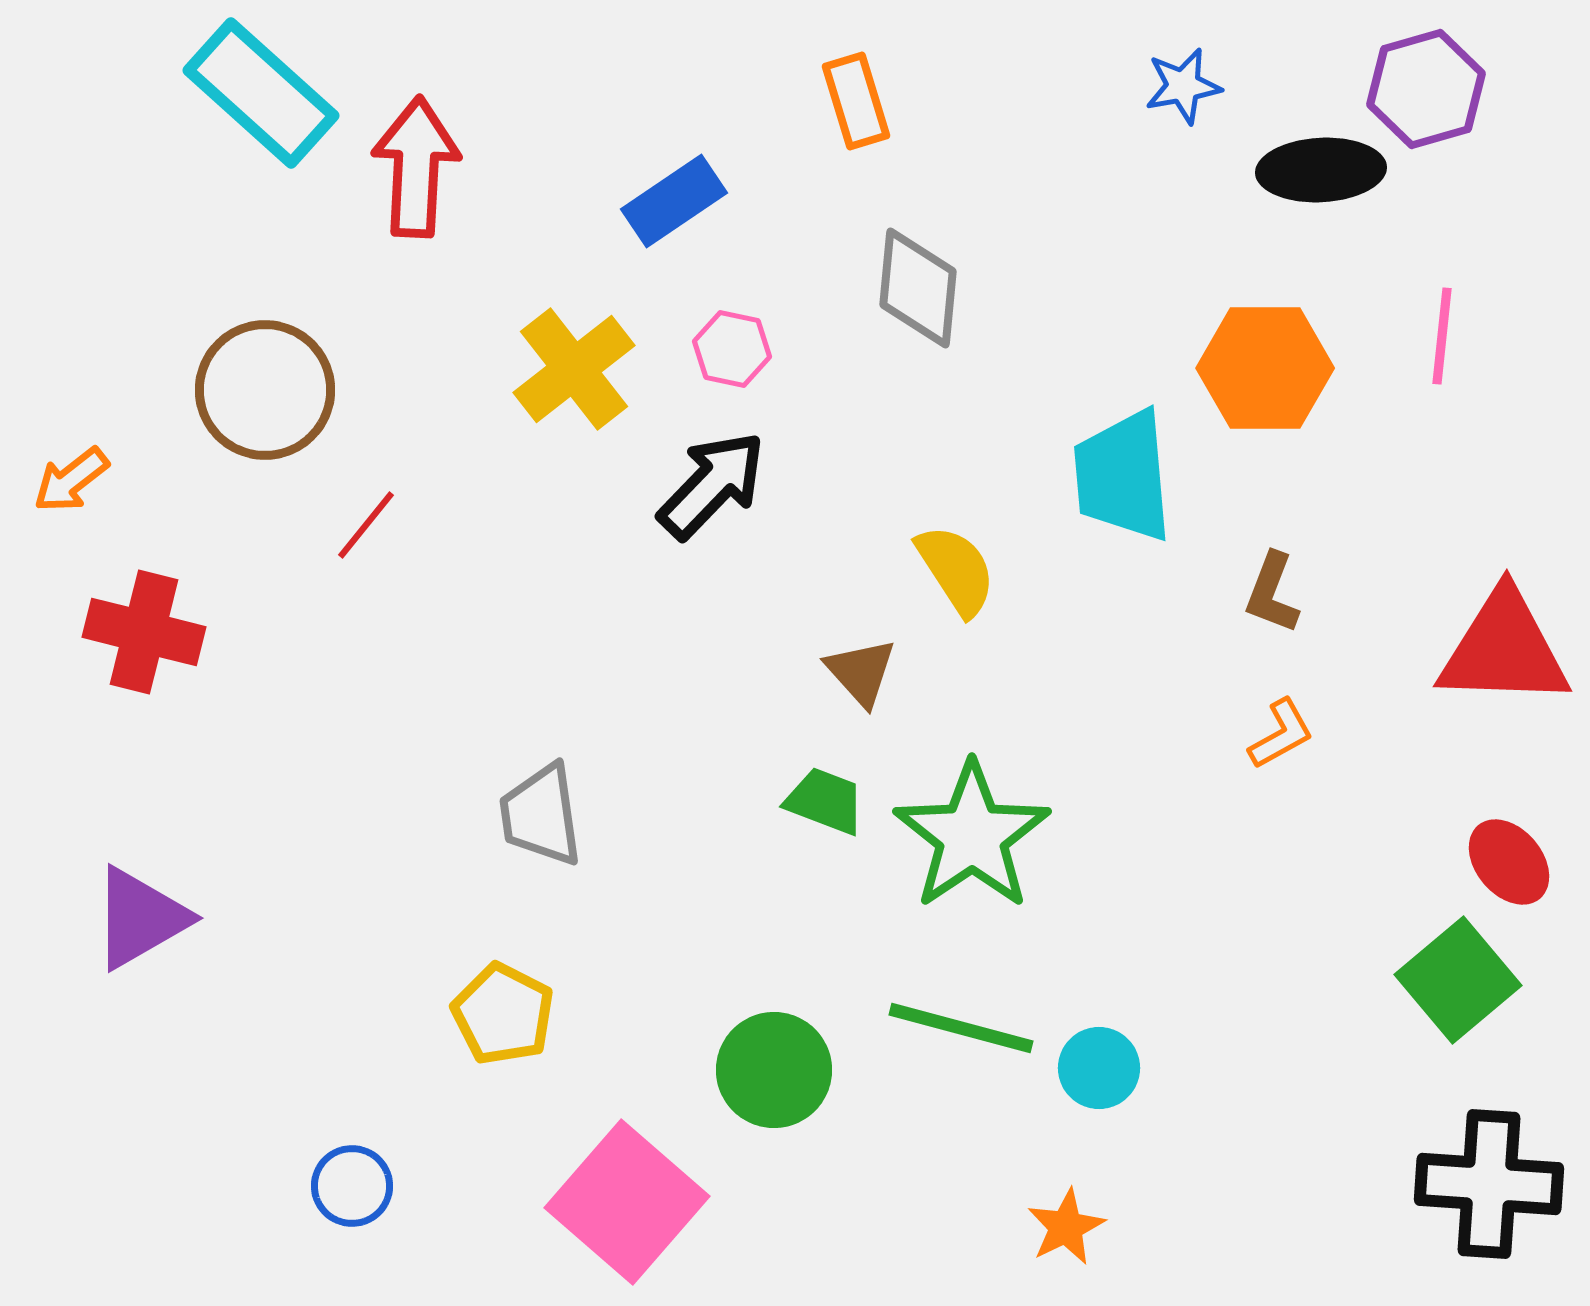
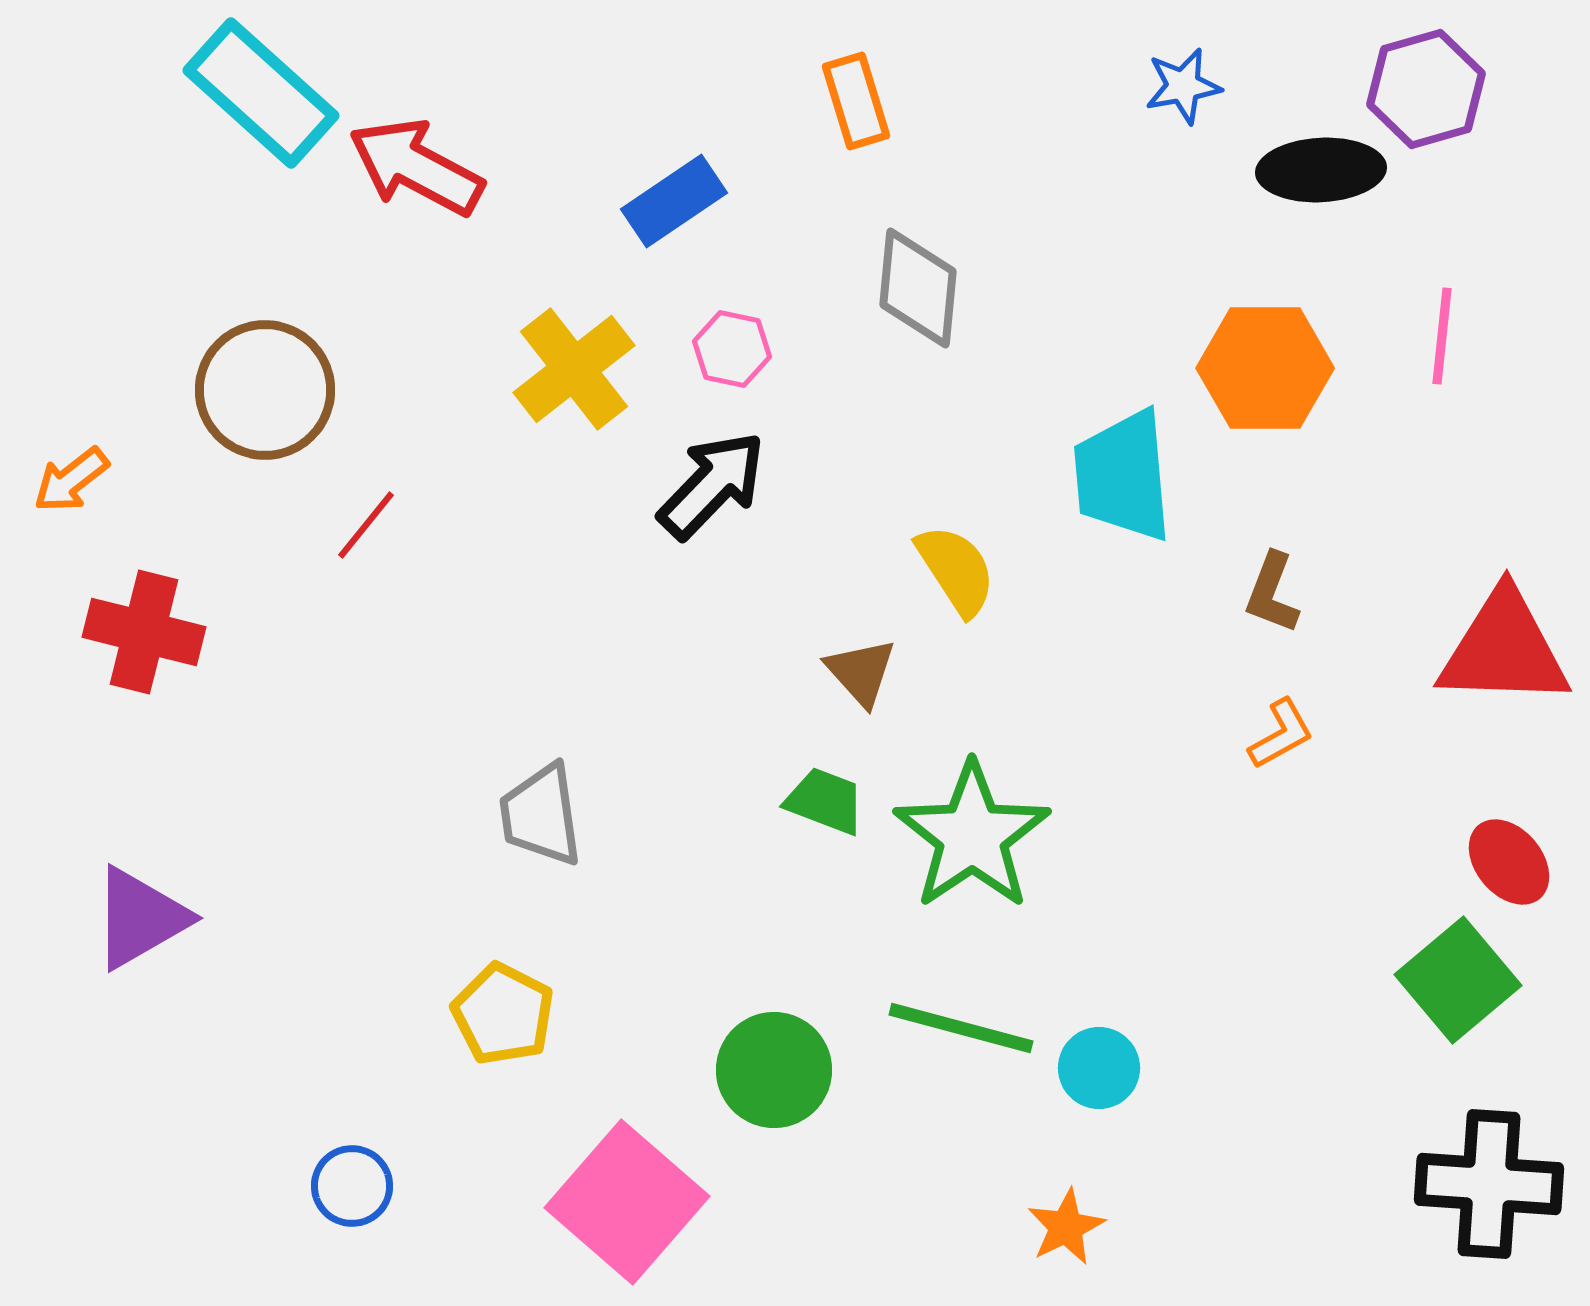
red arrow: rotated 65 degrees counterclockwise
